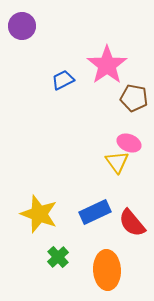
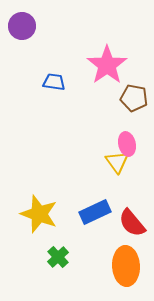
blue trapezoid: moved 9 px left, 2 px down; rotated 35 degrees clockwise
pink ellipse: moved 2 px left, 1 px down; rotated 55 degrees clockwise
orange ellipse: moved 19 px right, 4 px up
